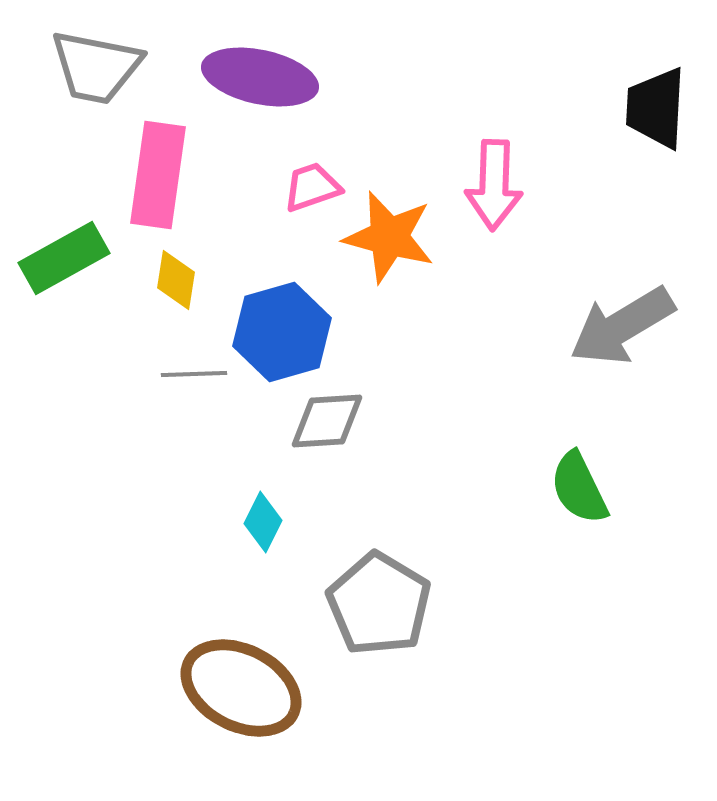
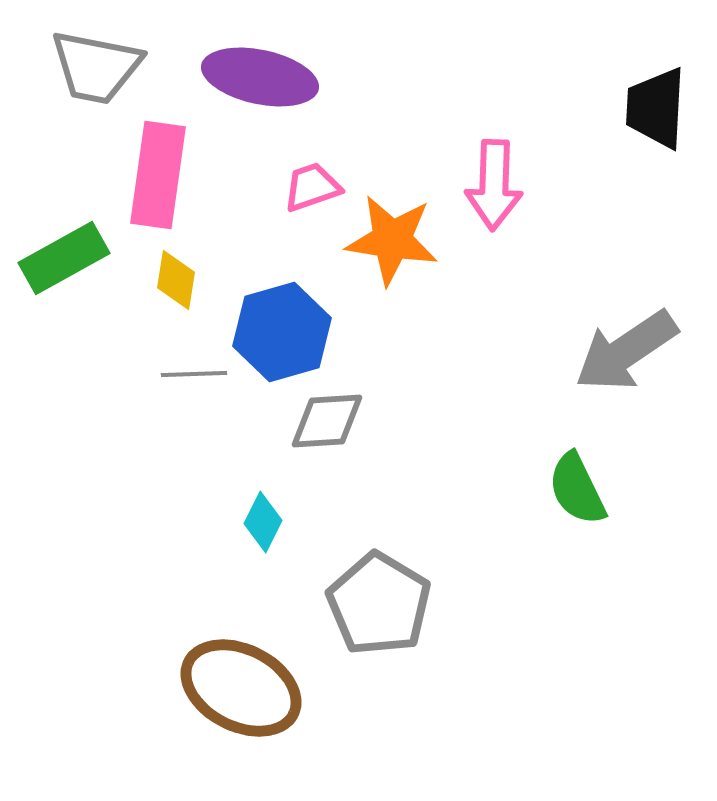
orange star: moved 3 px right, 3 px down; rotated 6 degrees counterclockwise
gray arrow: moved 4 px right, 25 px down; rotated 3 degrees counterclockwise
green semicircle: moved 2 px left, 1 px down
